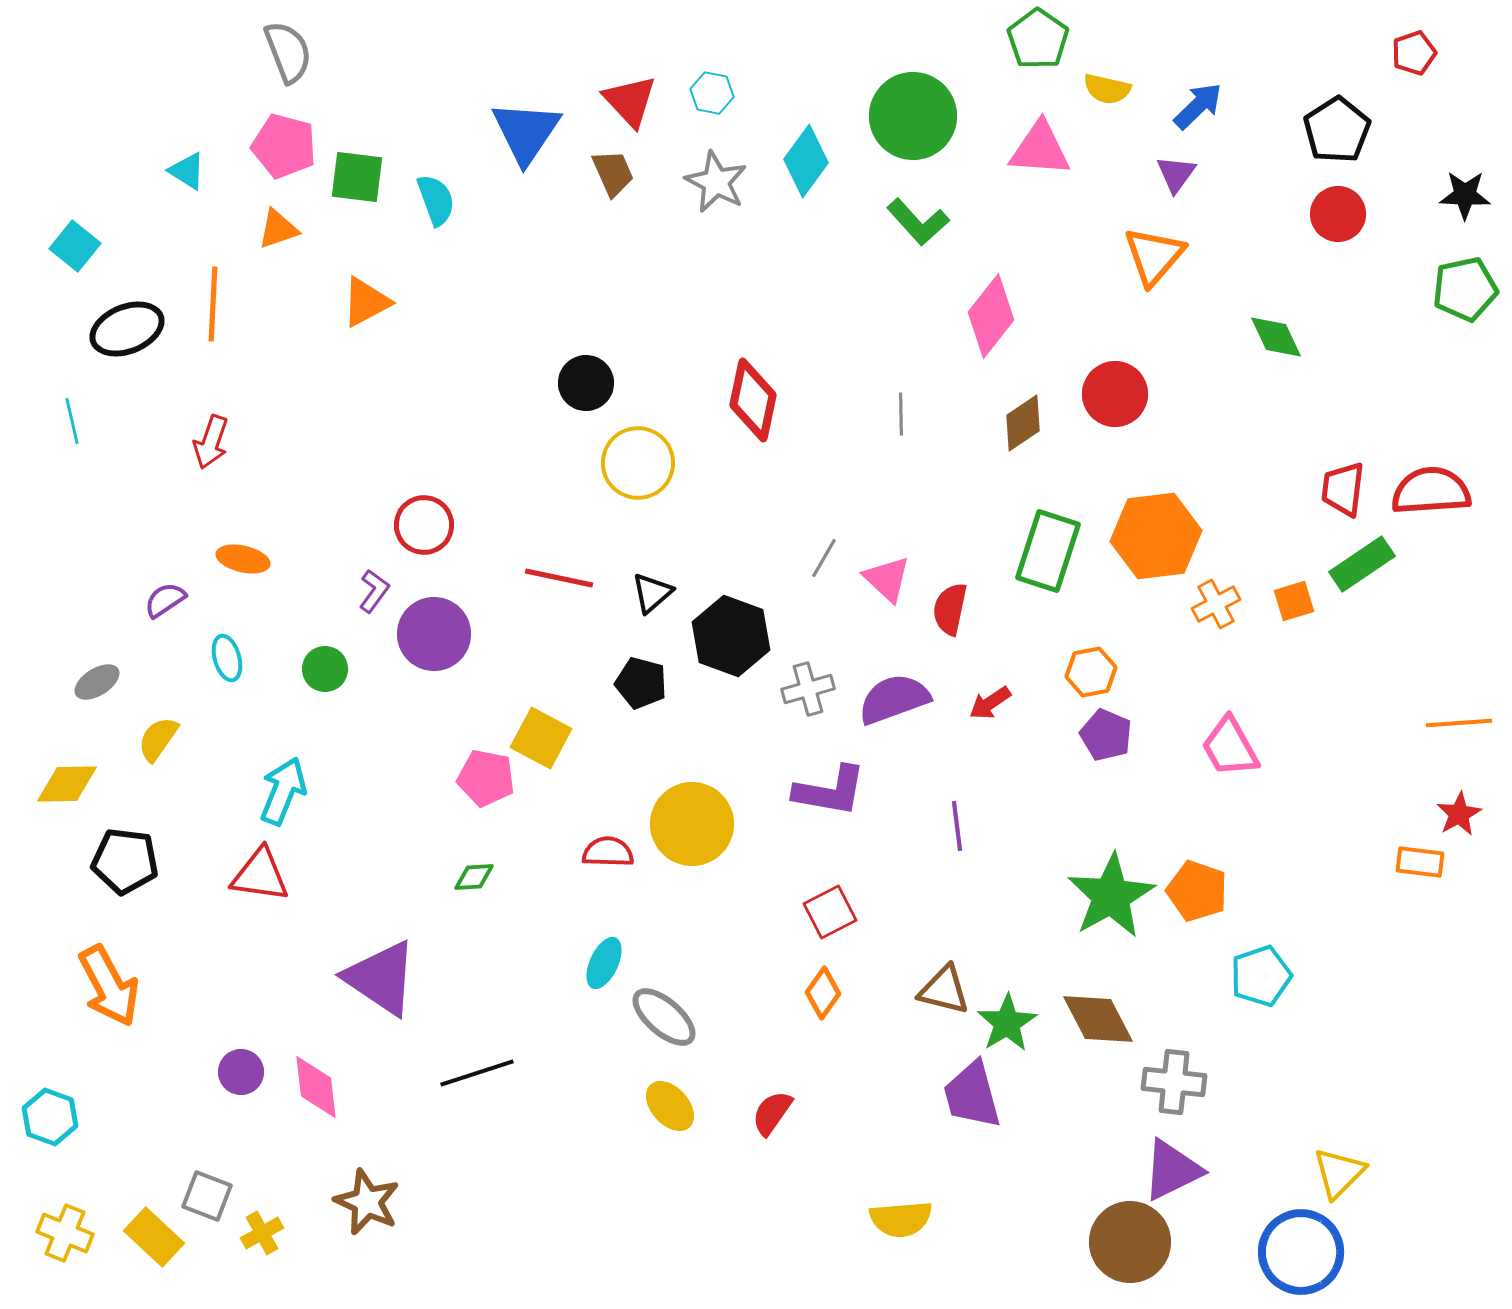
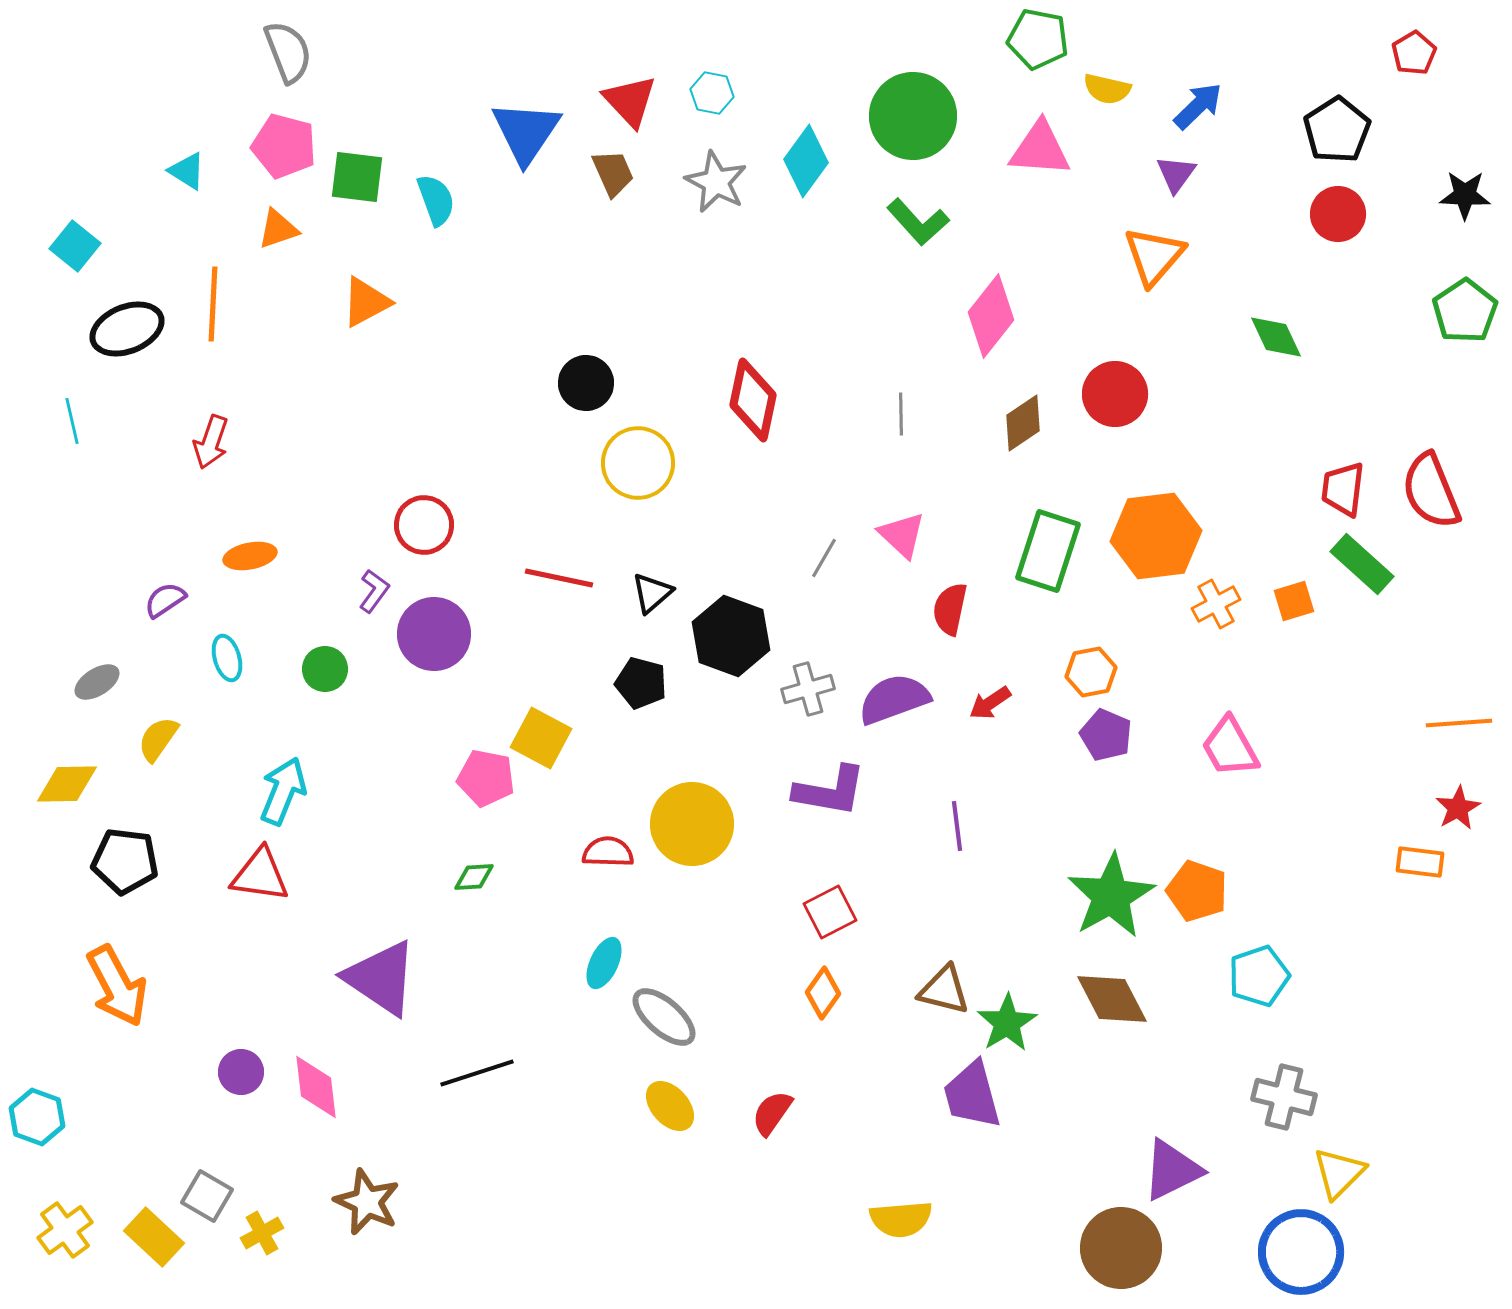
green pentagon at (1038, 39): rotated 24 degrees counterclockwise
red pentagon at (1414, 53): rotated 12 degrees counterclockwise
green pentagon at (1465, 289): moved 22 px down; rotated 22 degrees counterclockwise
red semicircle at (1431, 491): rotated 108 degrees counterclockwise
orange ellipse at (243, 559): moved 7 px right, 3 px up; rotated 24 degrees counterclockwise
green rectangle at (1362, 564): rotated 76 degrees clockwise
pink triangle at (887, 579): moved 15 px right, 44 px up
red star at (1459, 814): moved 1 px left, 6 px up
cyan pentagon at (1261, 976): moved 2 px left
orange arrow at (109, 986): moved 8 px right
brown diamond at (1098, 1019): moved 14 px right, 20 px up
gray cross at (1174, 1082): moved 110 px right, 15 px down; rotated 8 degrees clockwise
cyan hexagon at (50, 1117): moved 13 px left
gray square at (207, 1196): rotated 9 degrees clockwise
yellow cross at (65, 1233): moved 3 px up; rotated 32 degrees clockwise
brown circle at (1130, 1242): moved 9 px left, 6 px down
